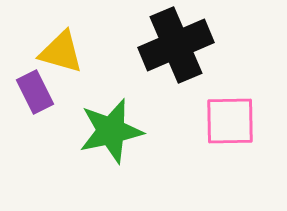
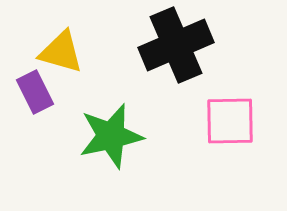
green star: moved 5 px down
